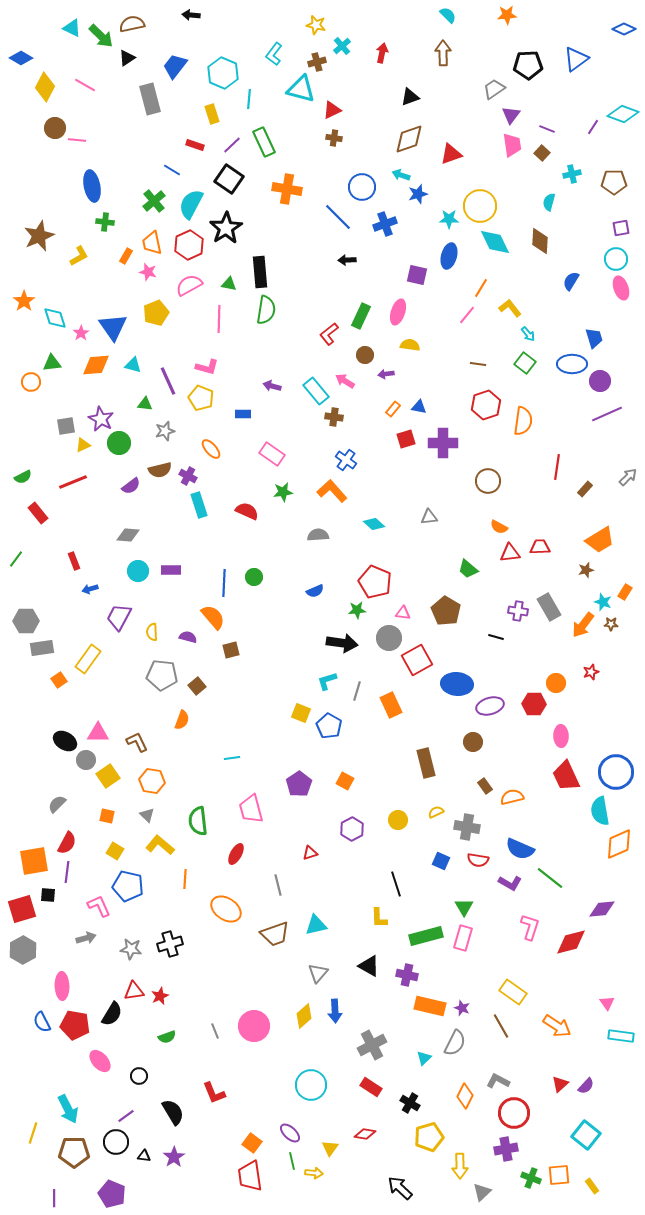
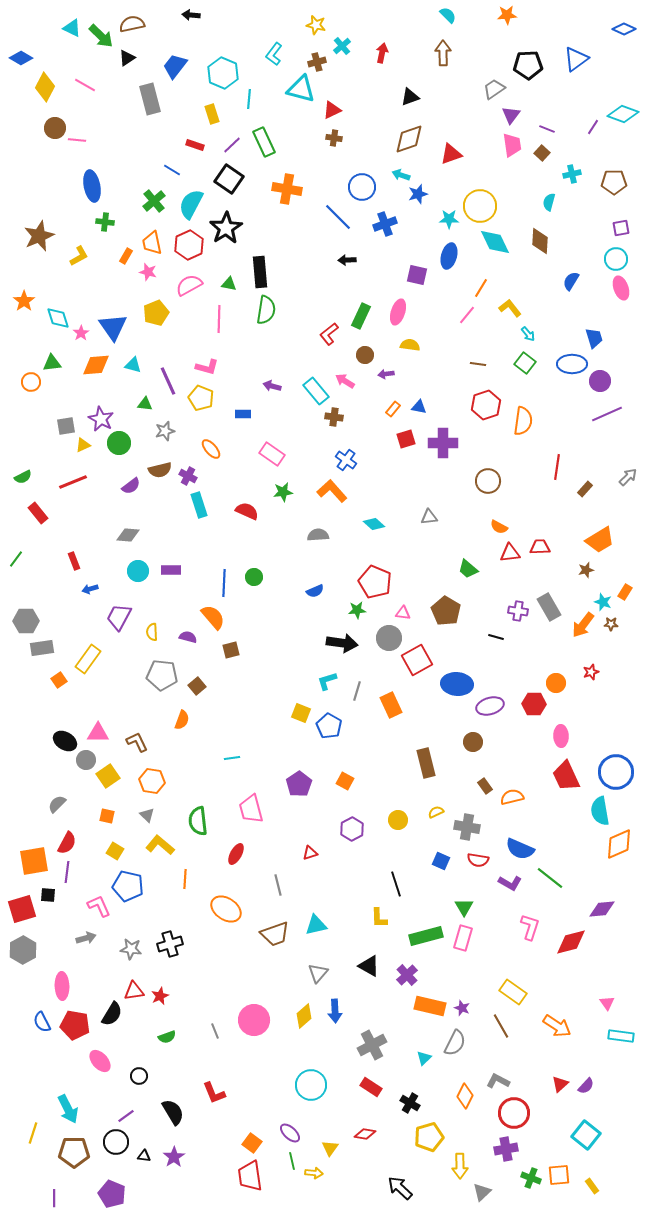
cyan diamond at (55, 318): moved 3 px right
purple cross at (407, 975): rotated 35 degrees clockwise
pink circle at (254, 1026): moved 6 px up
